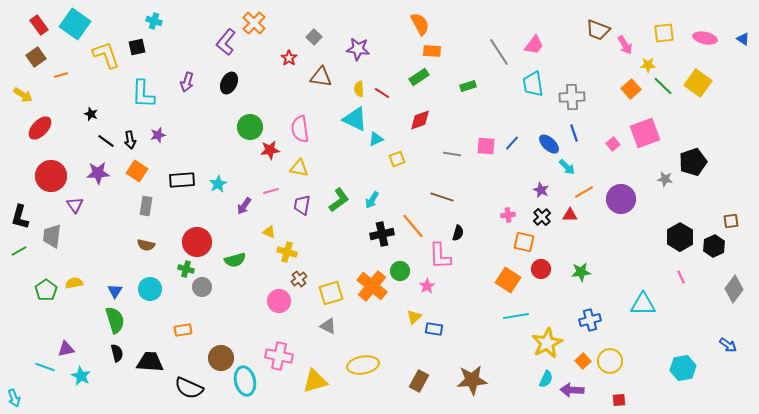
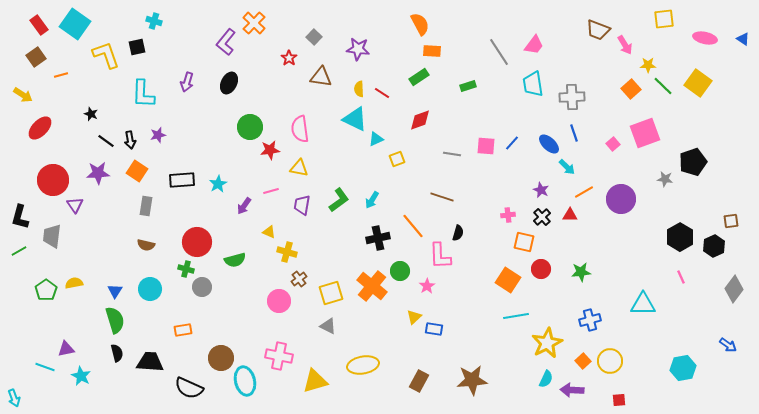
yellow square at (664, 33): moved 14 px up
red circle at (51, 176): moved 2 px right, 4 px down
black cross at (382, 234): moved 4 px left, 4 px down
